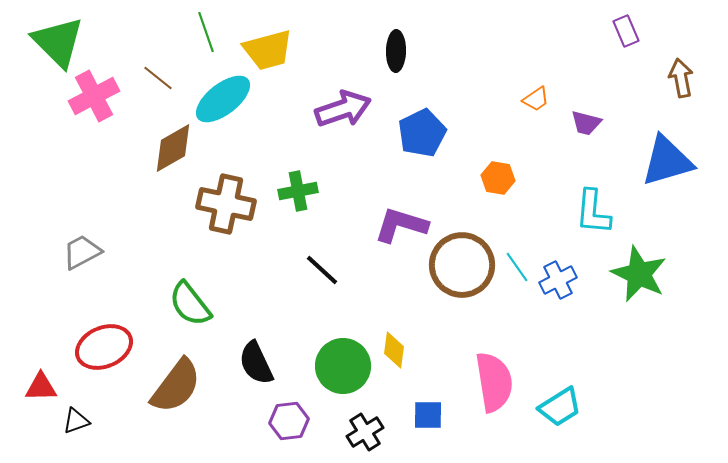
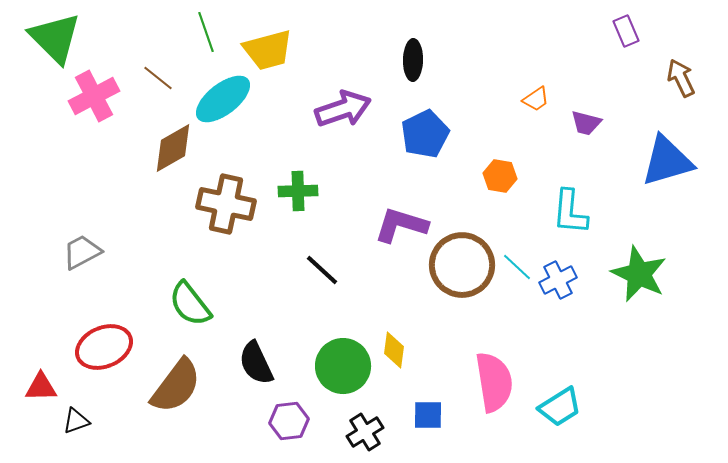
green triangle: moved 3 px left, 4 px up
black ellipse: moved 17 px right, 9 px down
brown arrow: rotated 15 degrees counterclockwise
blue pentagon: moved 3 px right, 1 px down
orange hexagon: moved 2 px right, 2 px up
green cross: rotated 9 degrees clockwise
cyan L-shape: moved 23 px left
cyan line: rotated 12 degrees counterclockwise
